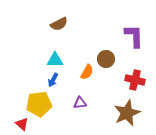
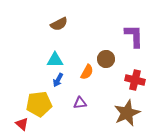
blue arrow: moved 5 px right
